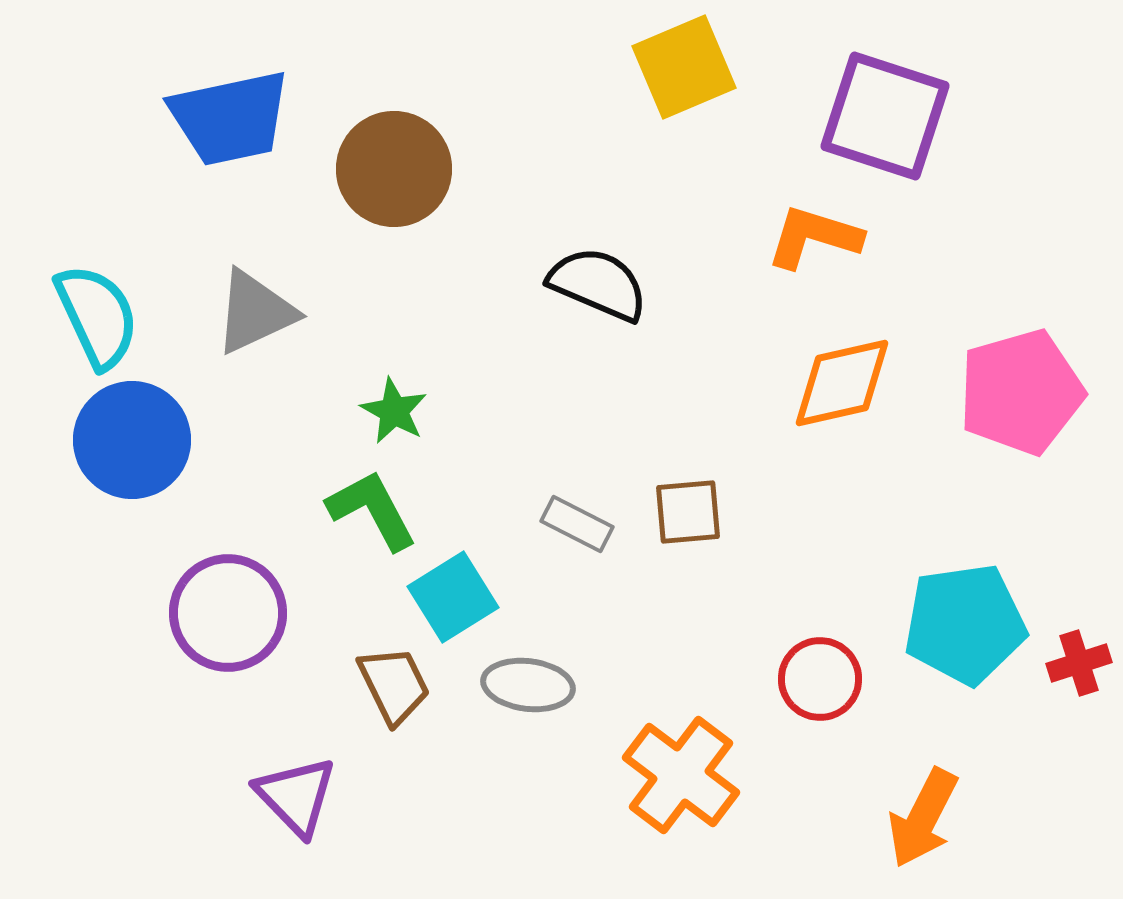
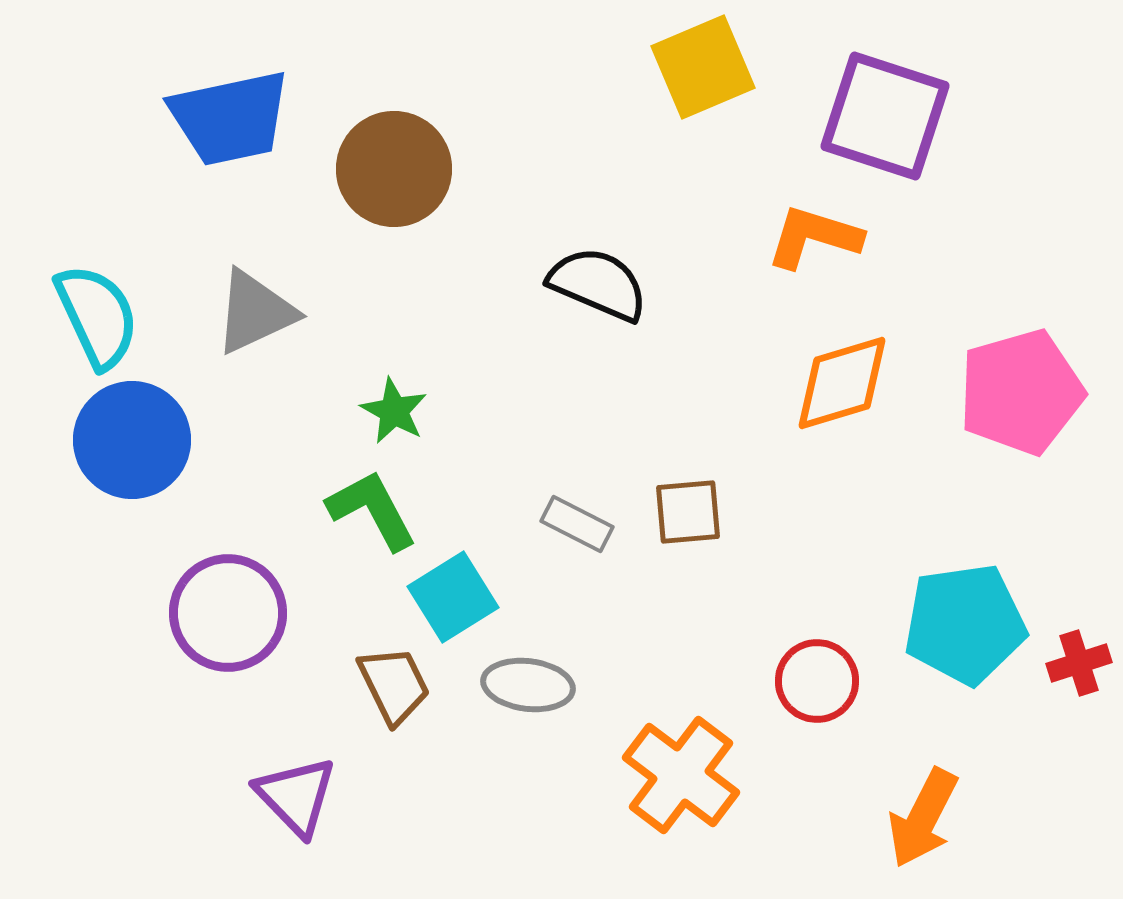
yellow square: moved 19 px right
orange diamond: rotated 4 degrees counterclockwise
red circle: moved 3 px left, 2 px down
